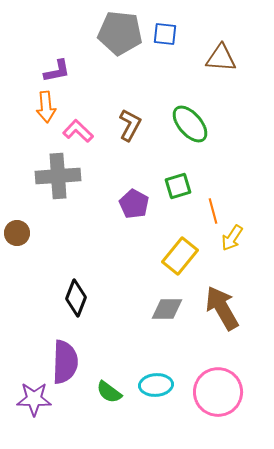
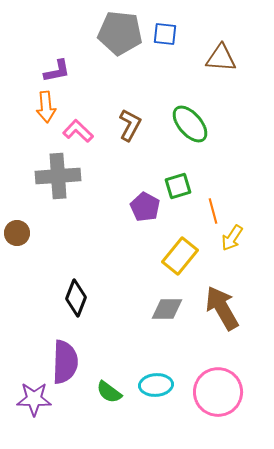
purple pentagon: moved 11 px right, 3 px down
